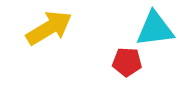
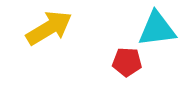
cyan triangle: moved 2 px right
